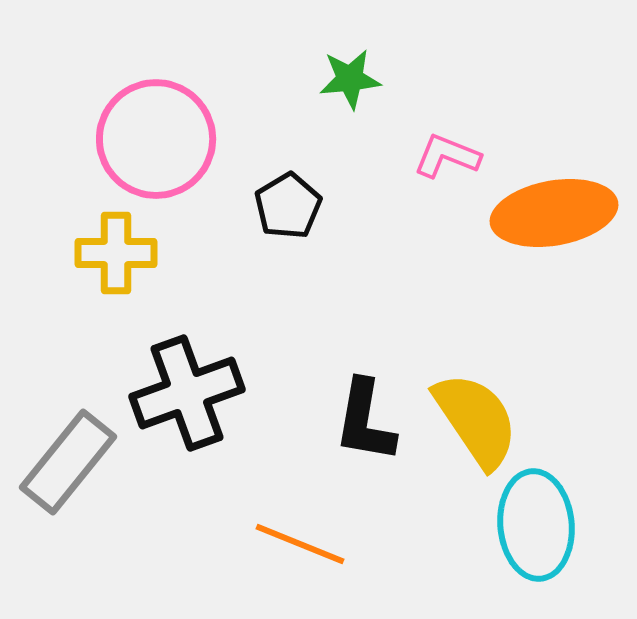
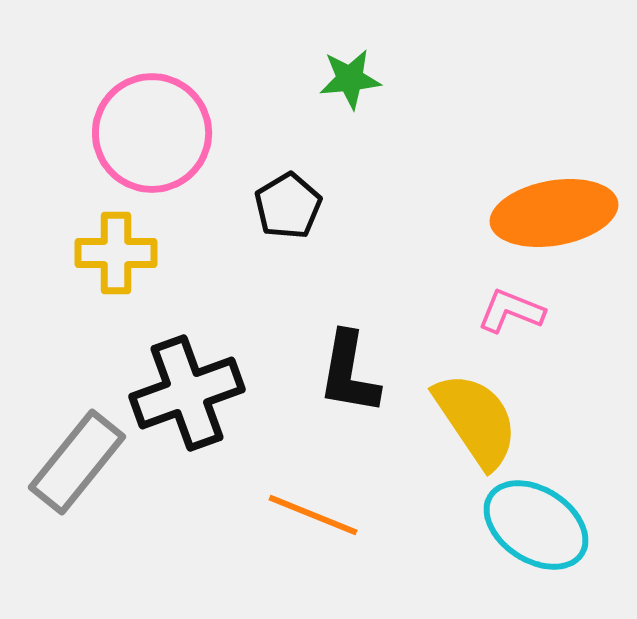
pink circle: moved 4 px left, 6 px up
pink L-shape: moved 64 px right, 155 px down
black L-shape: moved 16 px left, 48 px up
gray rectangle: moved 9 px right
cyan ellipse: rotated 52 degrees counterclockwise
orange line: moved 13 px right, 29 px up
